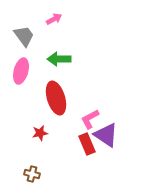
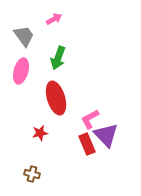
green arrow: moved 1 px left, 1 px up; rotated 70 degrees counterclockwise
purple triangle: rotated 12 degrees clockwise
